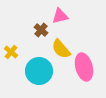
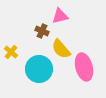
brown cross: moved 1 px right, 1 px down; rotated 16 degrees counterclockwise
cyan circle: moved 2 px up
